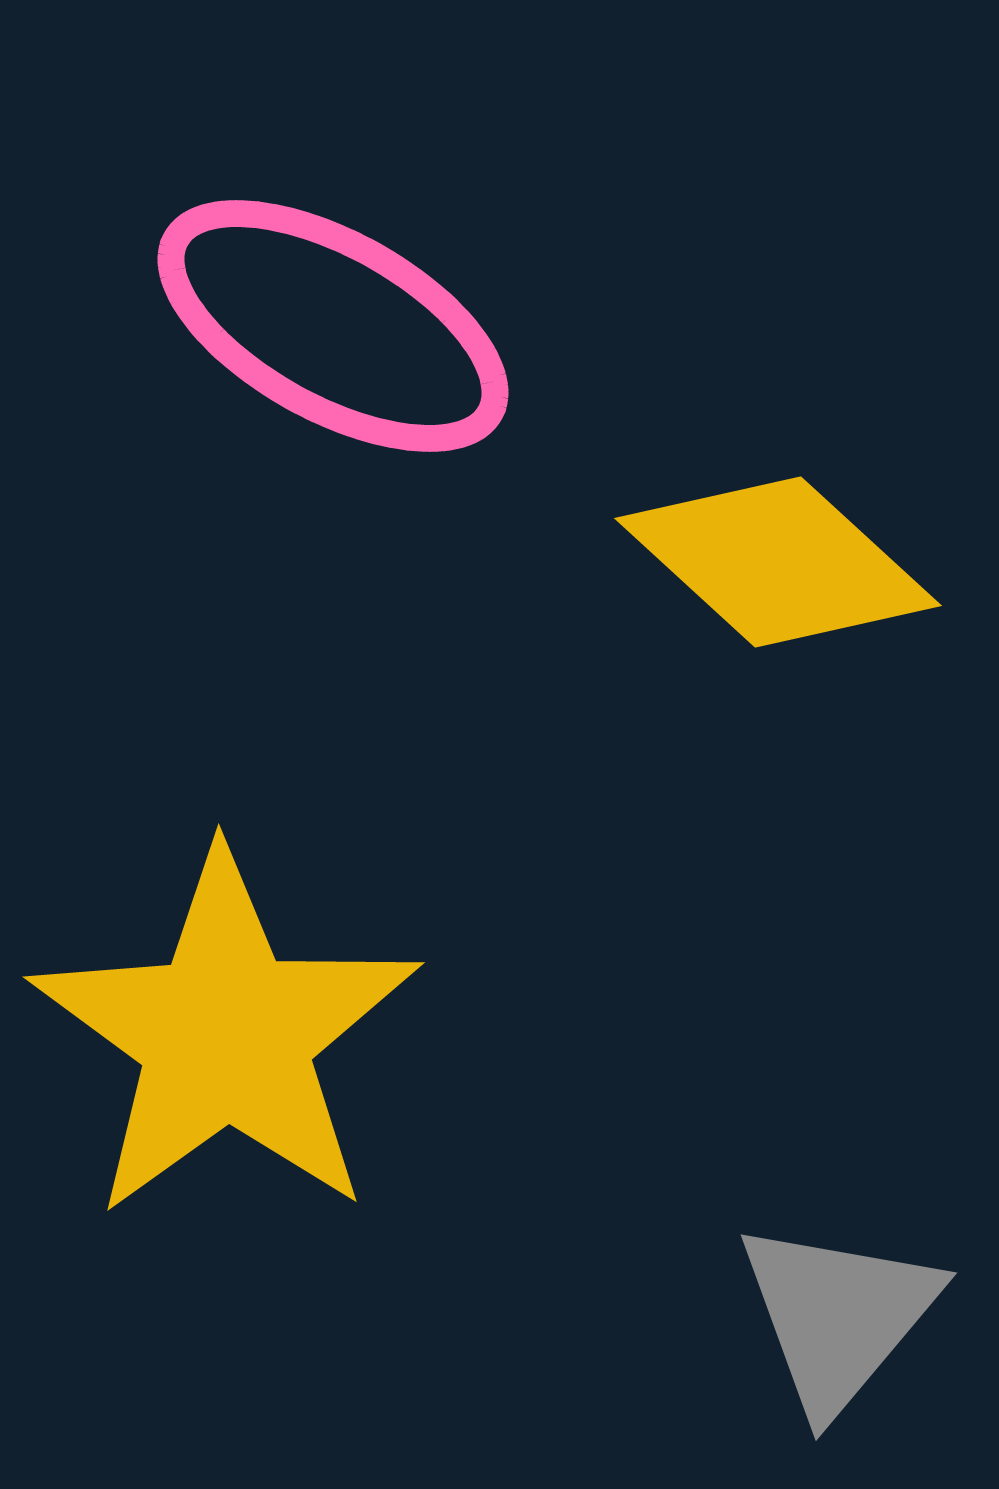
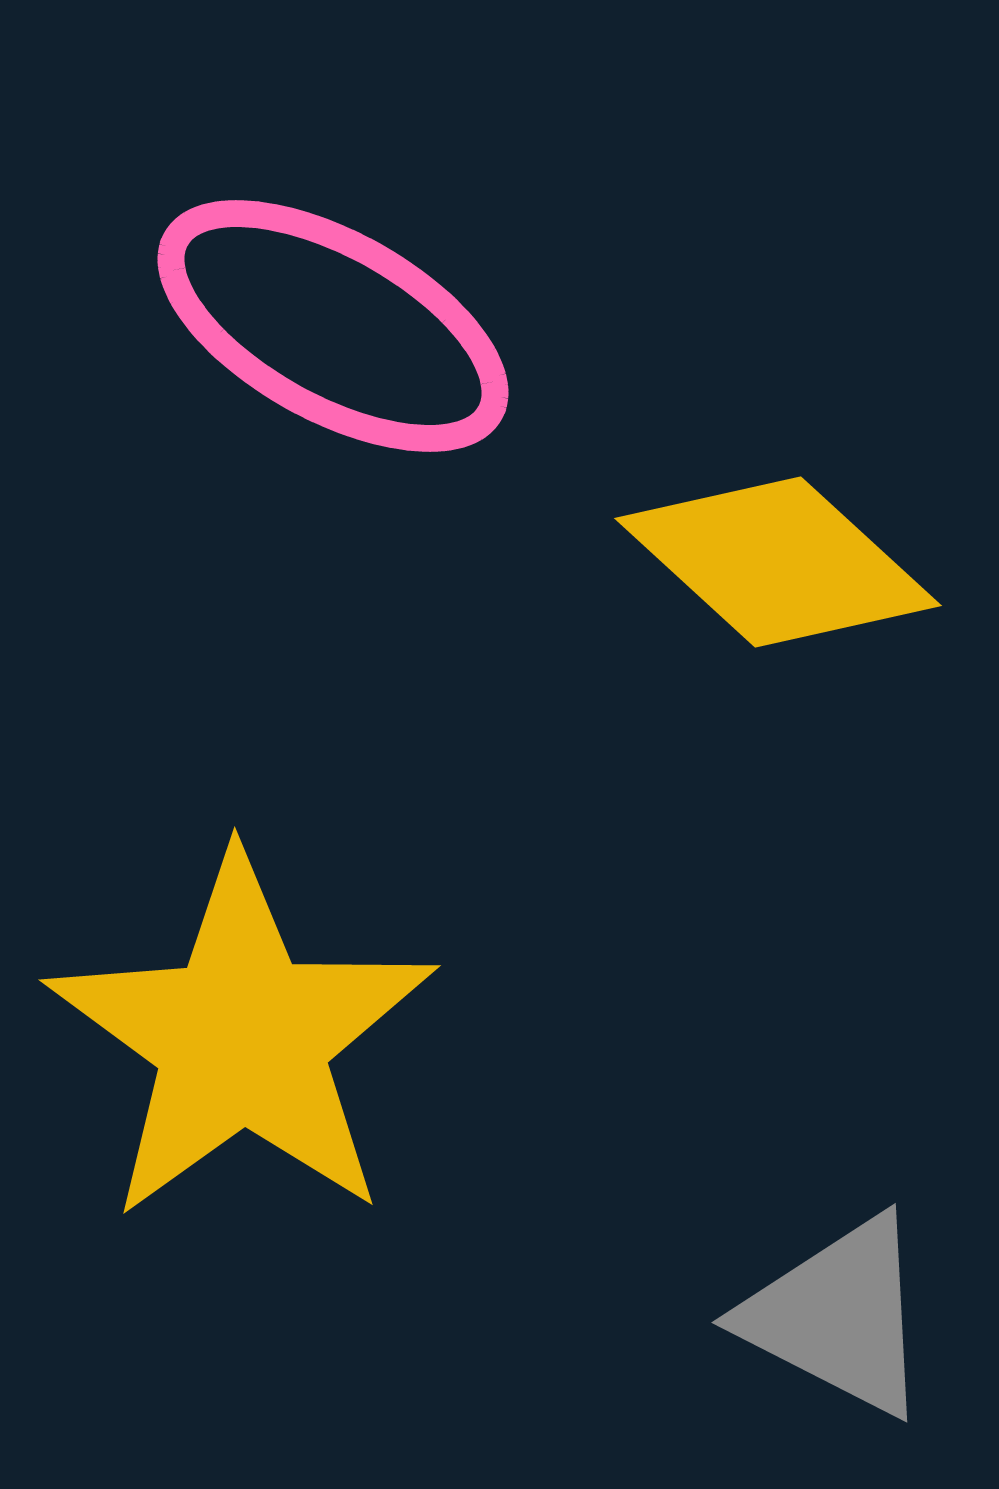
yellow star: moved 16 px right, 3 px down
gray triangle: rotated 43 degrees counterclockwise
